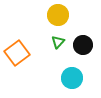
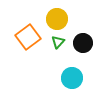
yellow circle: moved 1 px left, 4 px down
black circle: moved 2 px up
orange square: moved 11 px right, 16 px up
